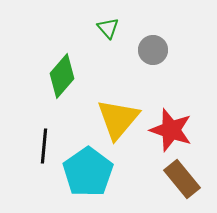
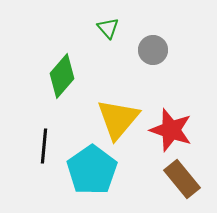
cyan pentagon: moved 4 px right, 2 px up
